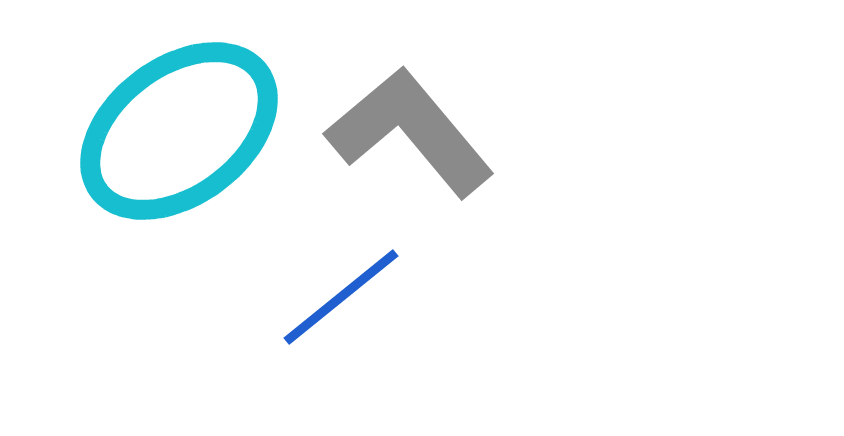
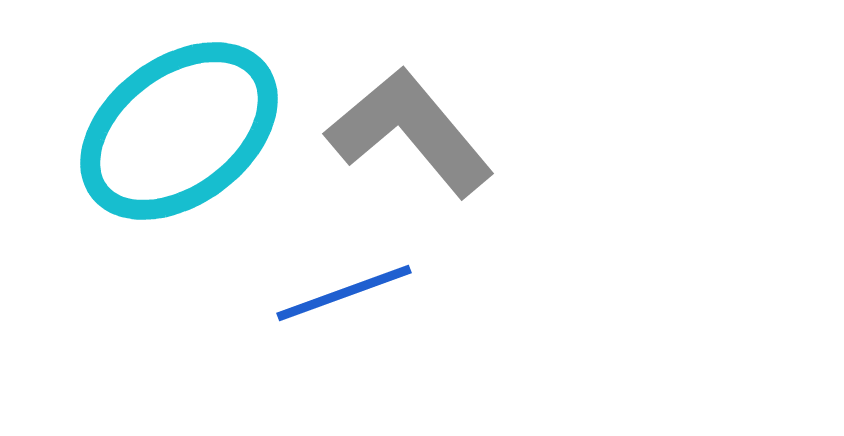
blue line: moved 3 px right, 4 px up; rotated 19 degrees clockwise
